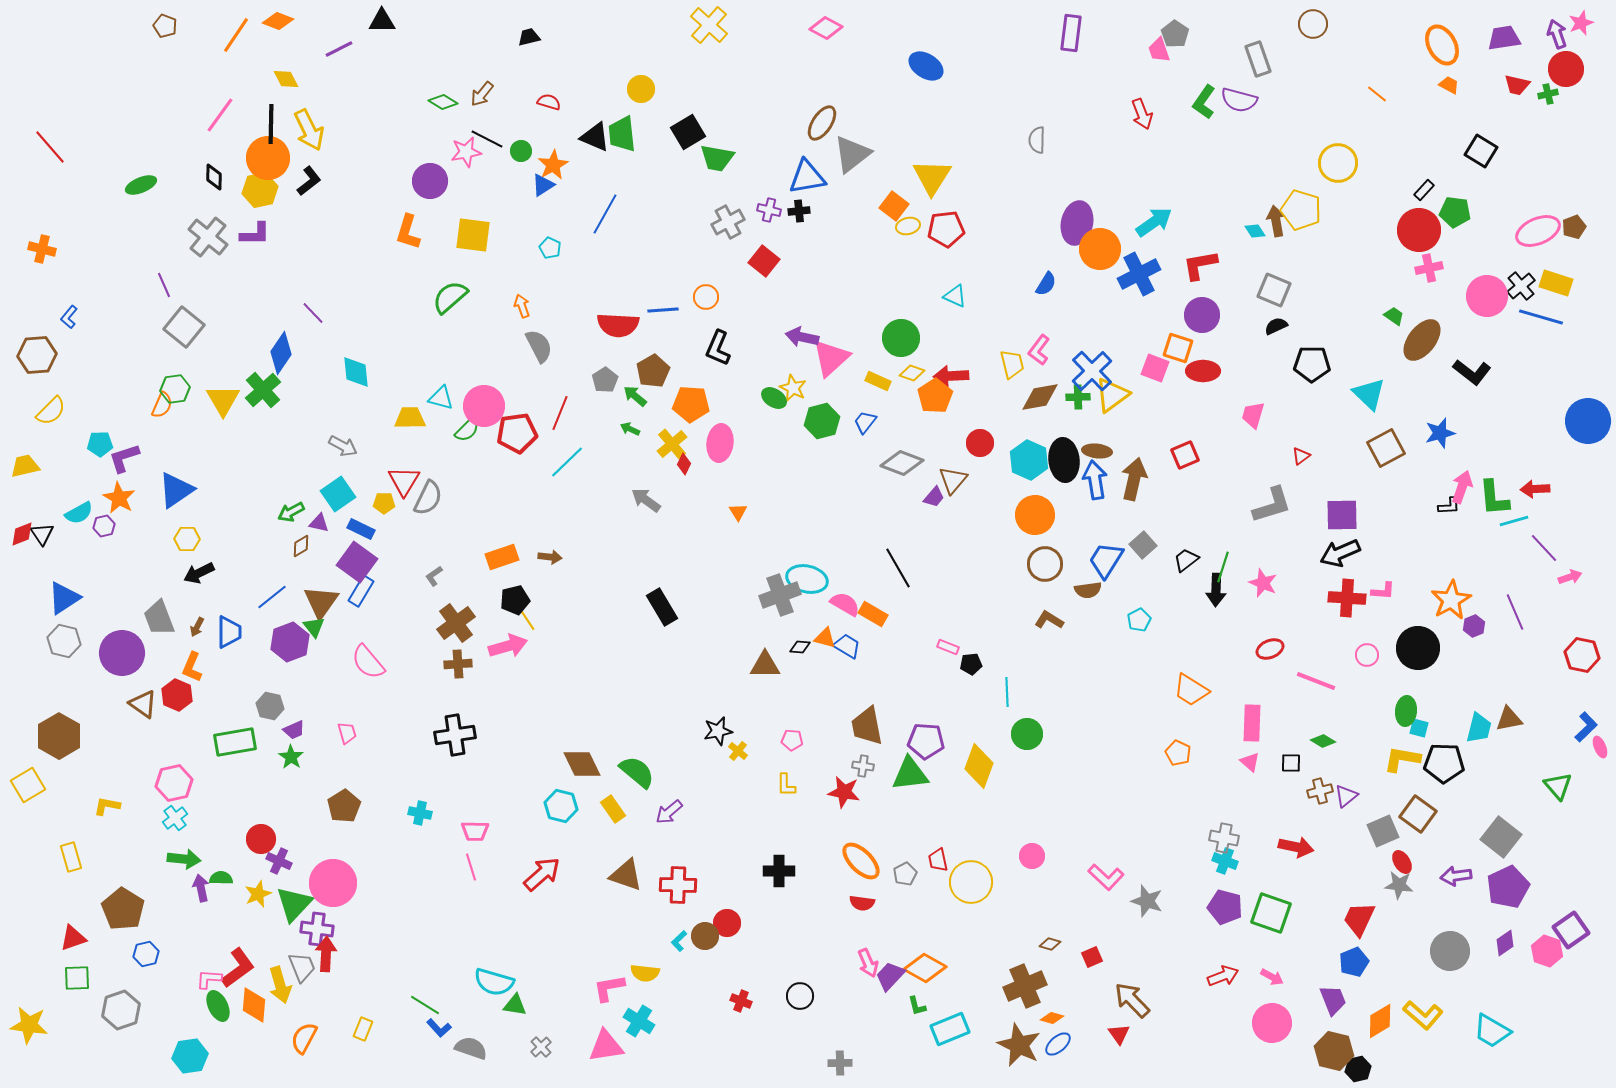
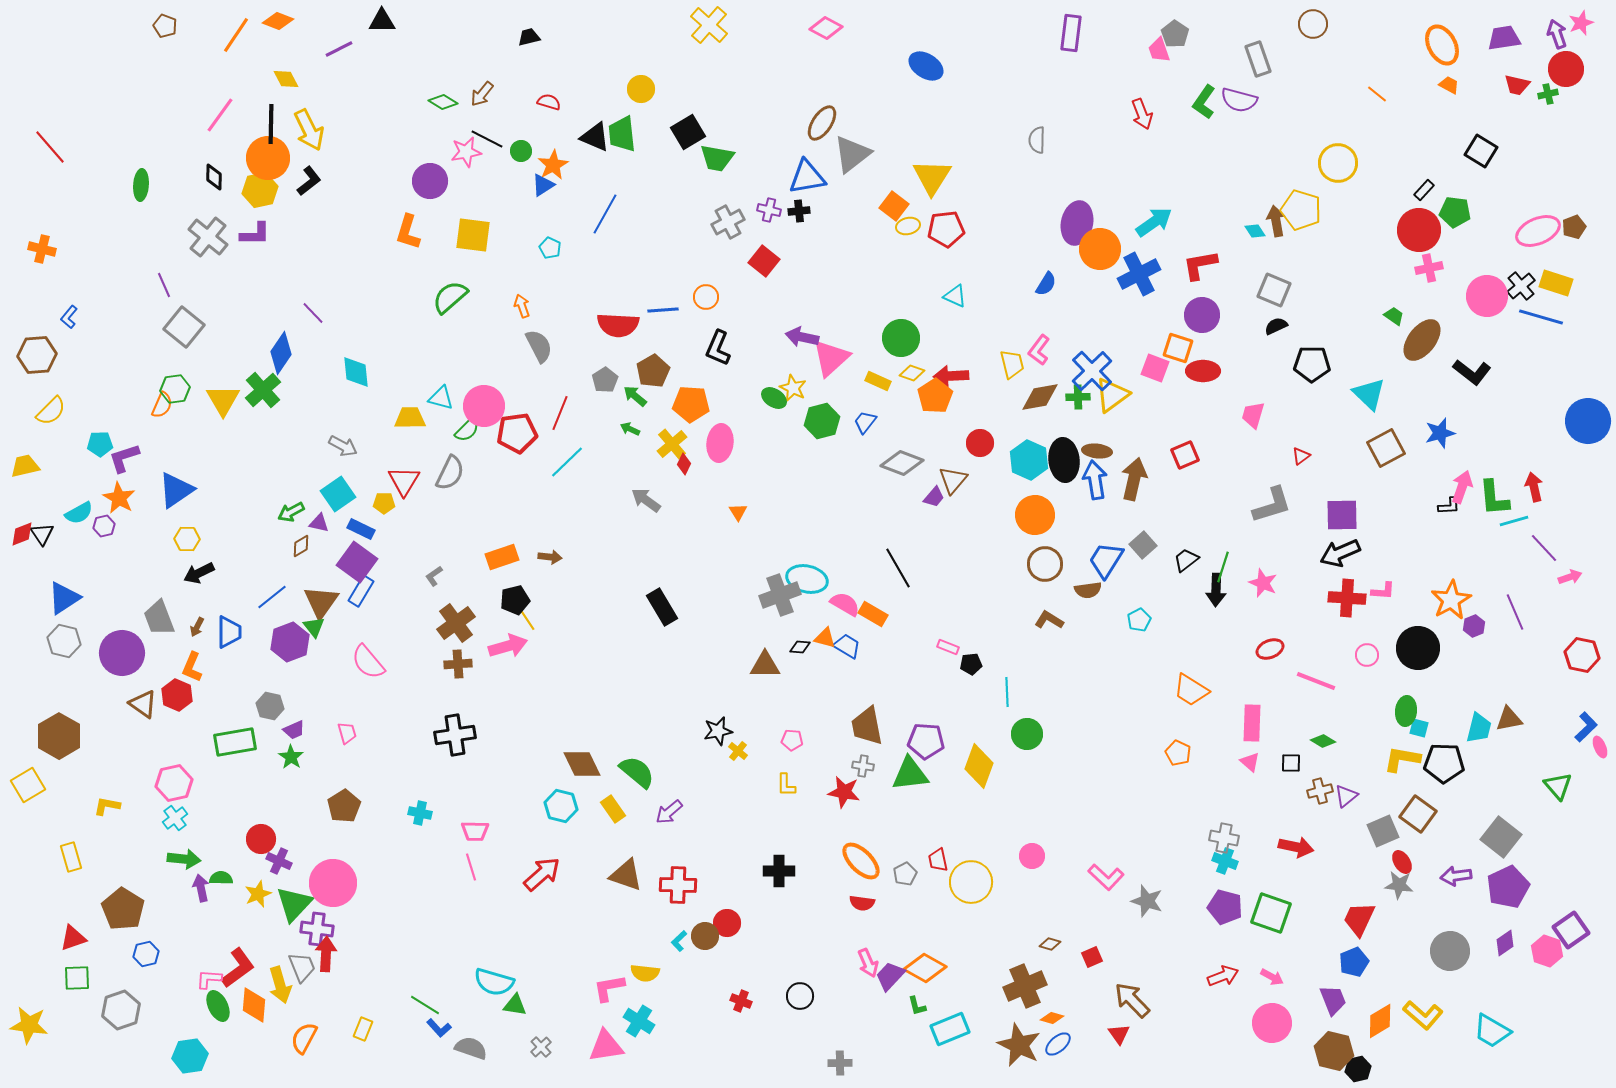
green ellipse at (141, 185): rotated 64 degrees counterclockwise
red arrow at (1535, 489): moved 1 px left, 2 px up; rotated 80 degrees clockwise
gray semicircle at (428, 498): moved 22 px right, 25 px up
